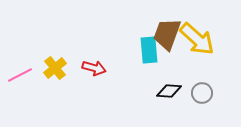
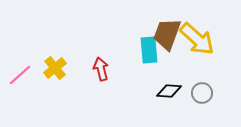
red arrow: moved 7 px right, 1 px down; rotated 120 degrees counterclockwise
pink line: rotated 15 degrees counterclockwise
